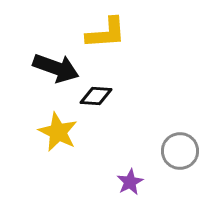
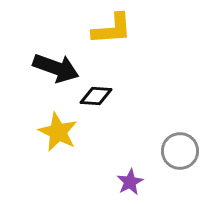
yellow L-shape: moved 6 px right, 4 px up
